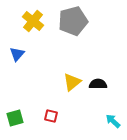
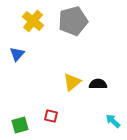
green square: moved 5 px right, 7 px down
